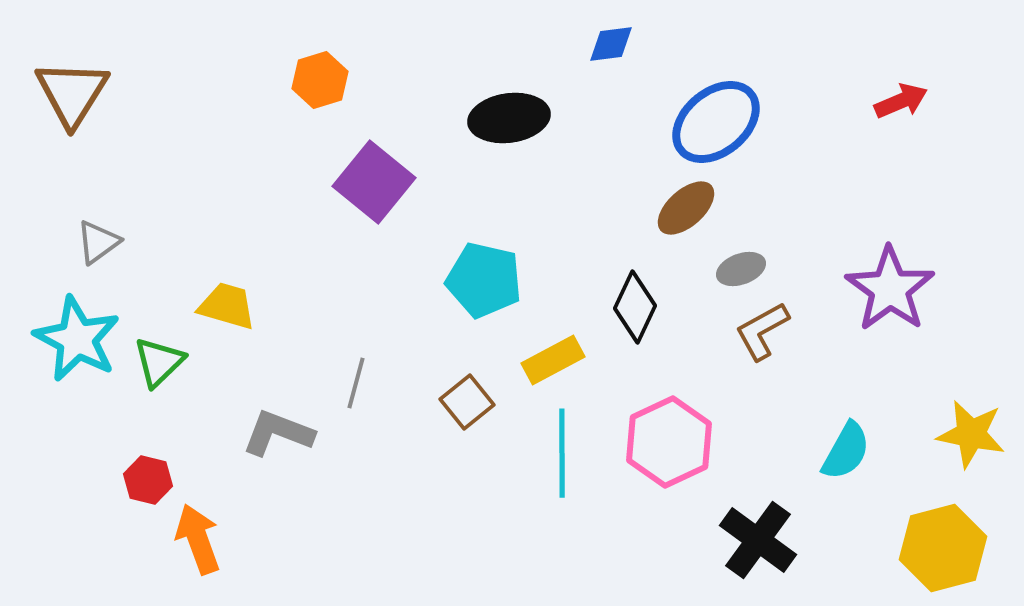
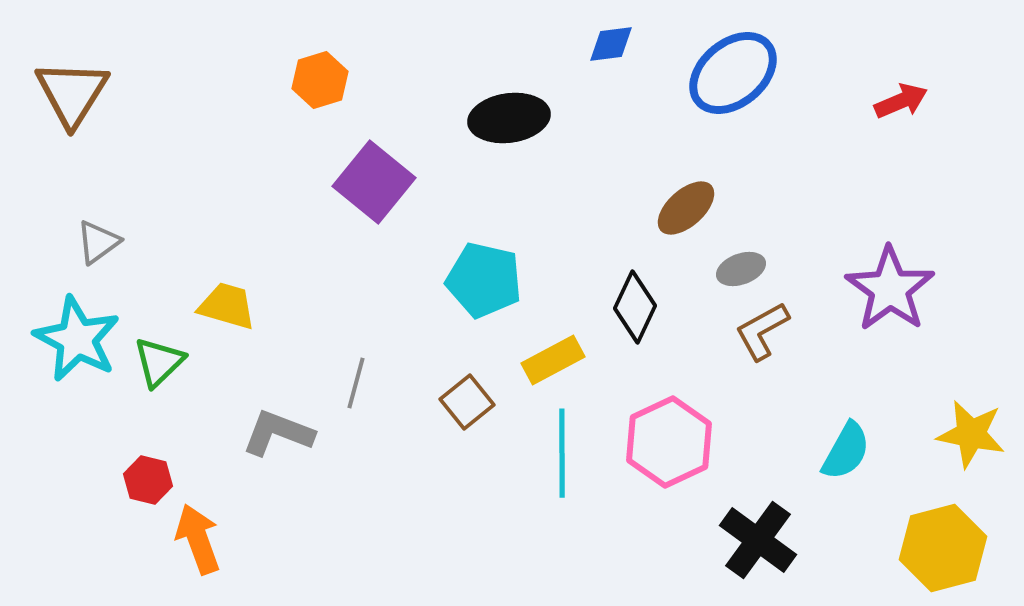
blue ellipse: moved 17 px right, 49 px up
